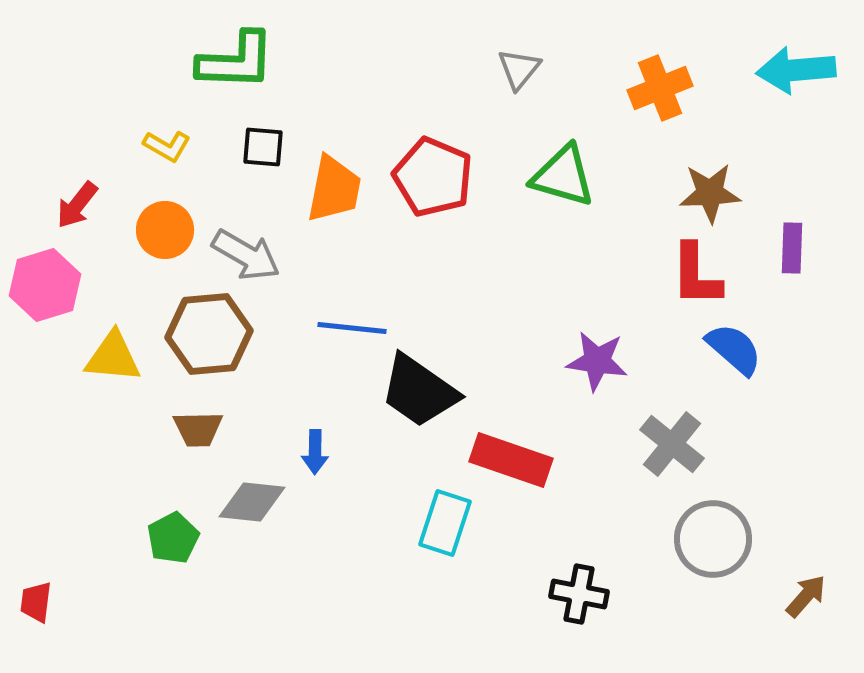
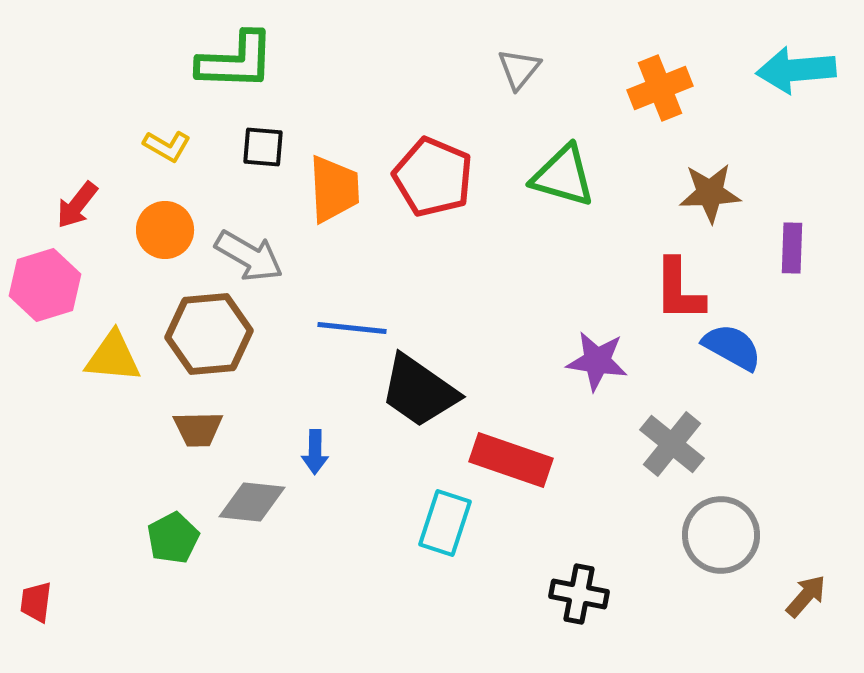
orange trapezoid: rotated 14 degrees counterclockwise
gray arrow: moved 3 px right, 1 px down
red L-shape: moved 17 px left, 15 px down
blue semicircle: moved 2 px left, 2 px up; rotated 12 degrees counterclockwise
gray circle: moved 8 px right, 4 px up
